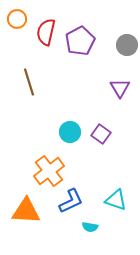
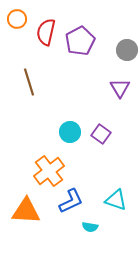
gray circle: moved 5 px down
